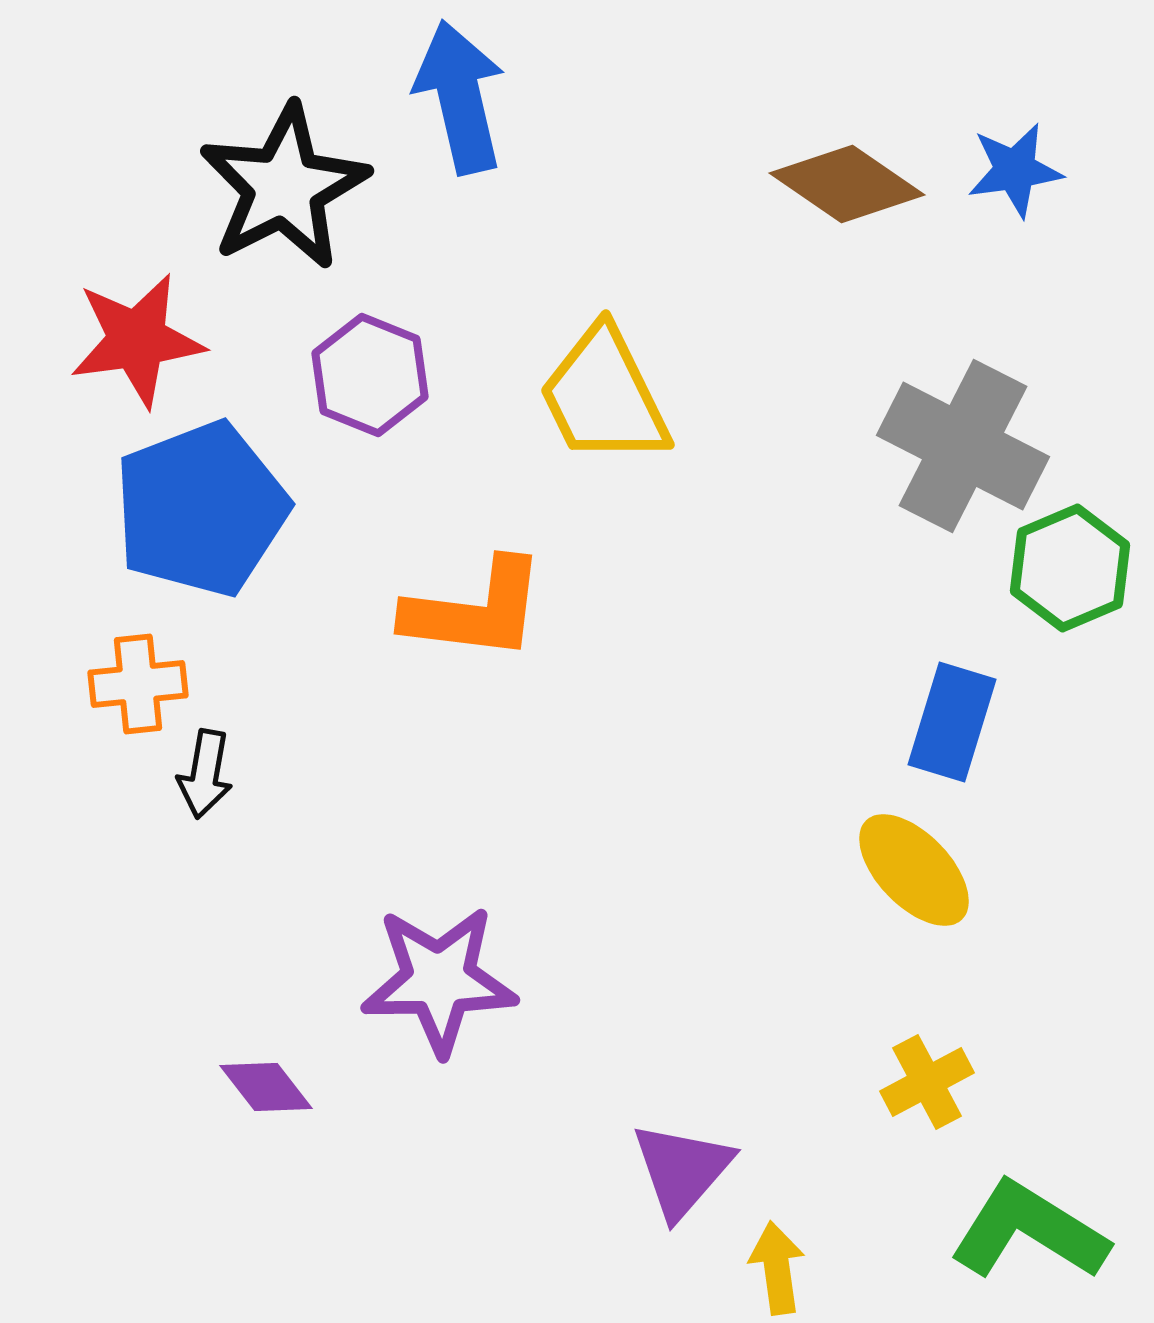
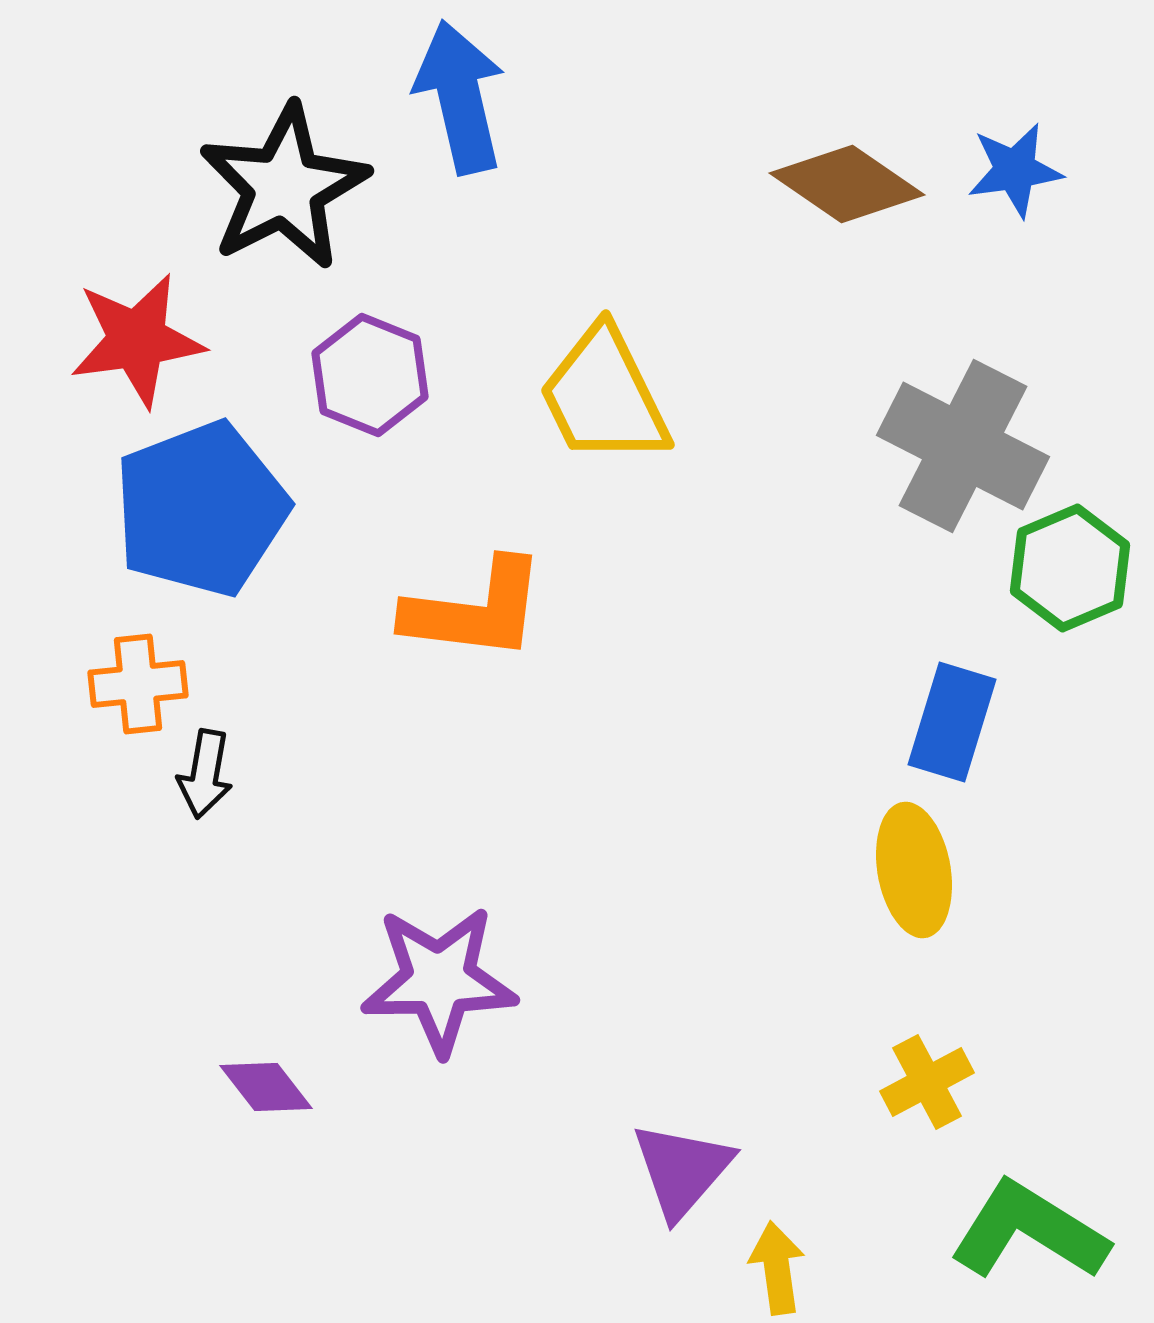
yellow ellipse: rotated 34 degrees clockwise
